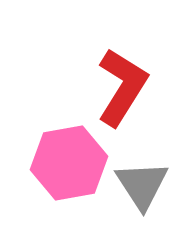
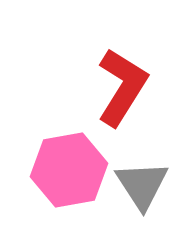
pink hexagon: moved 7 px down
